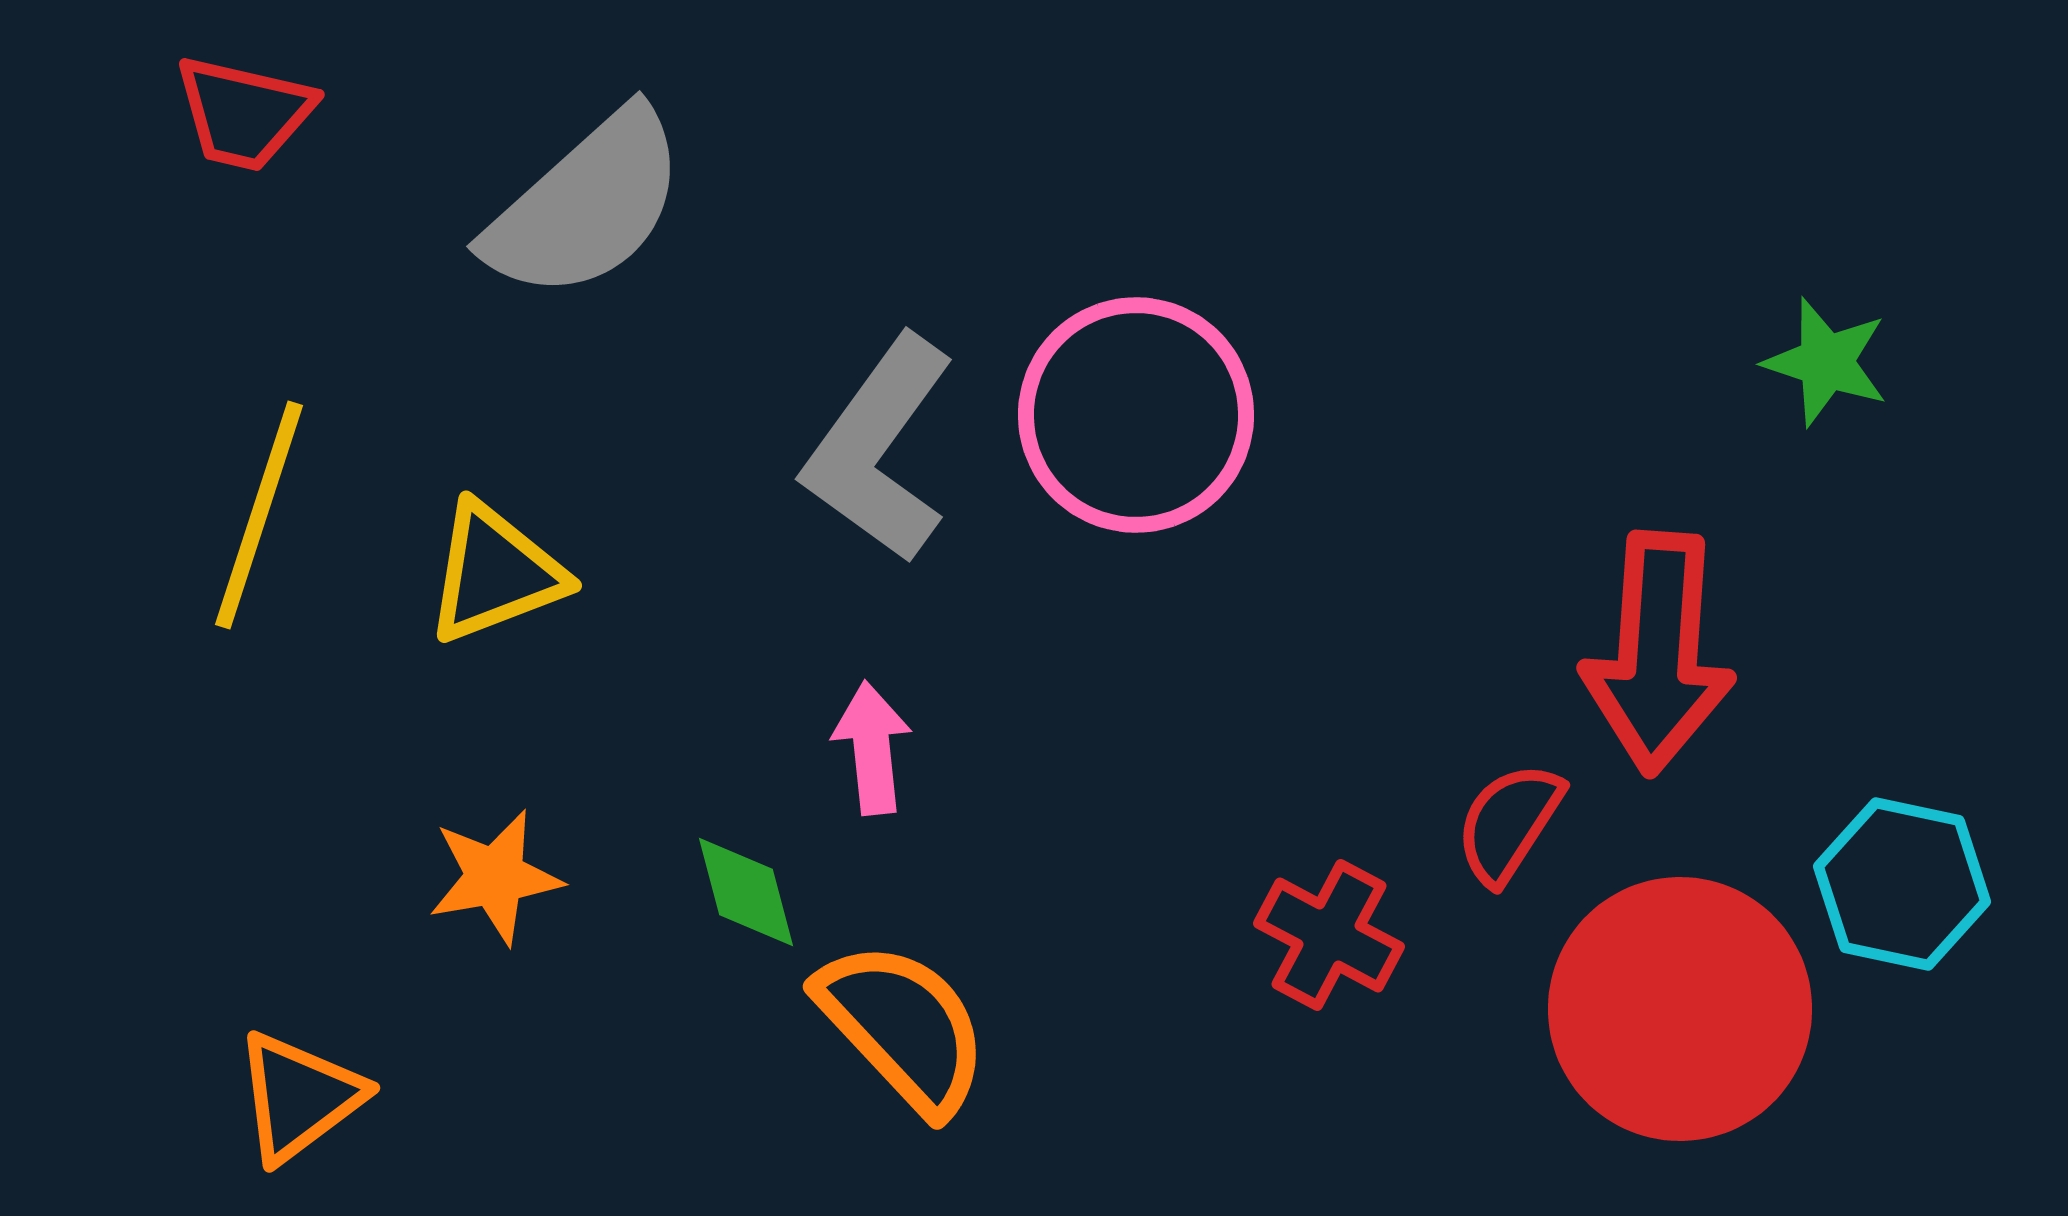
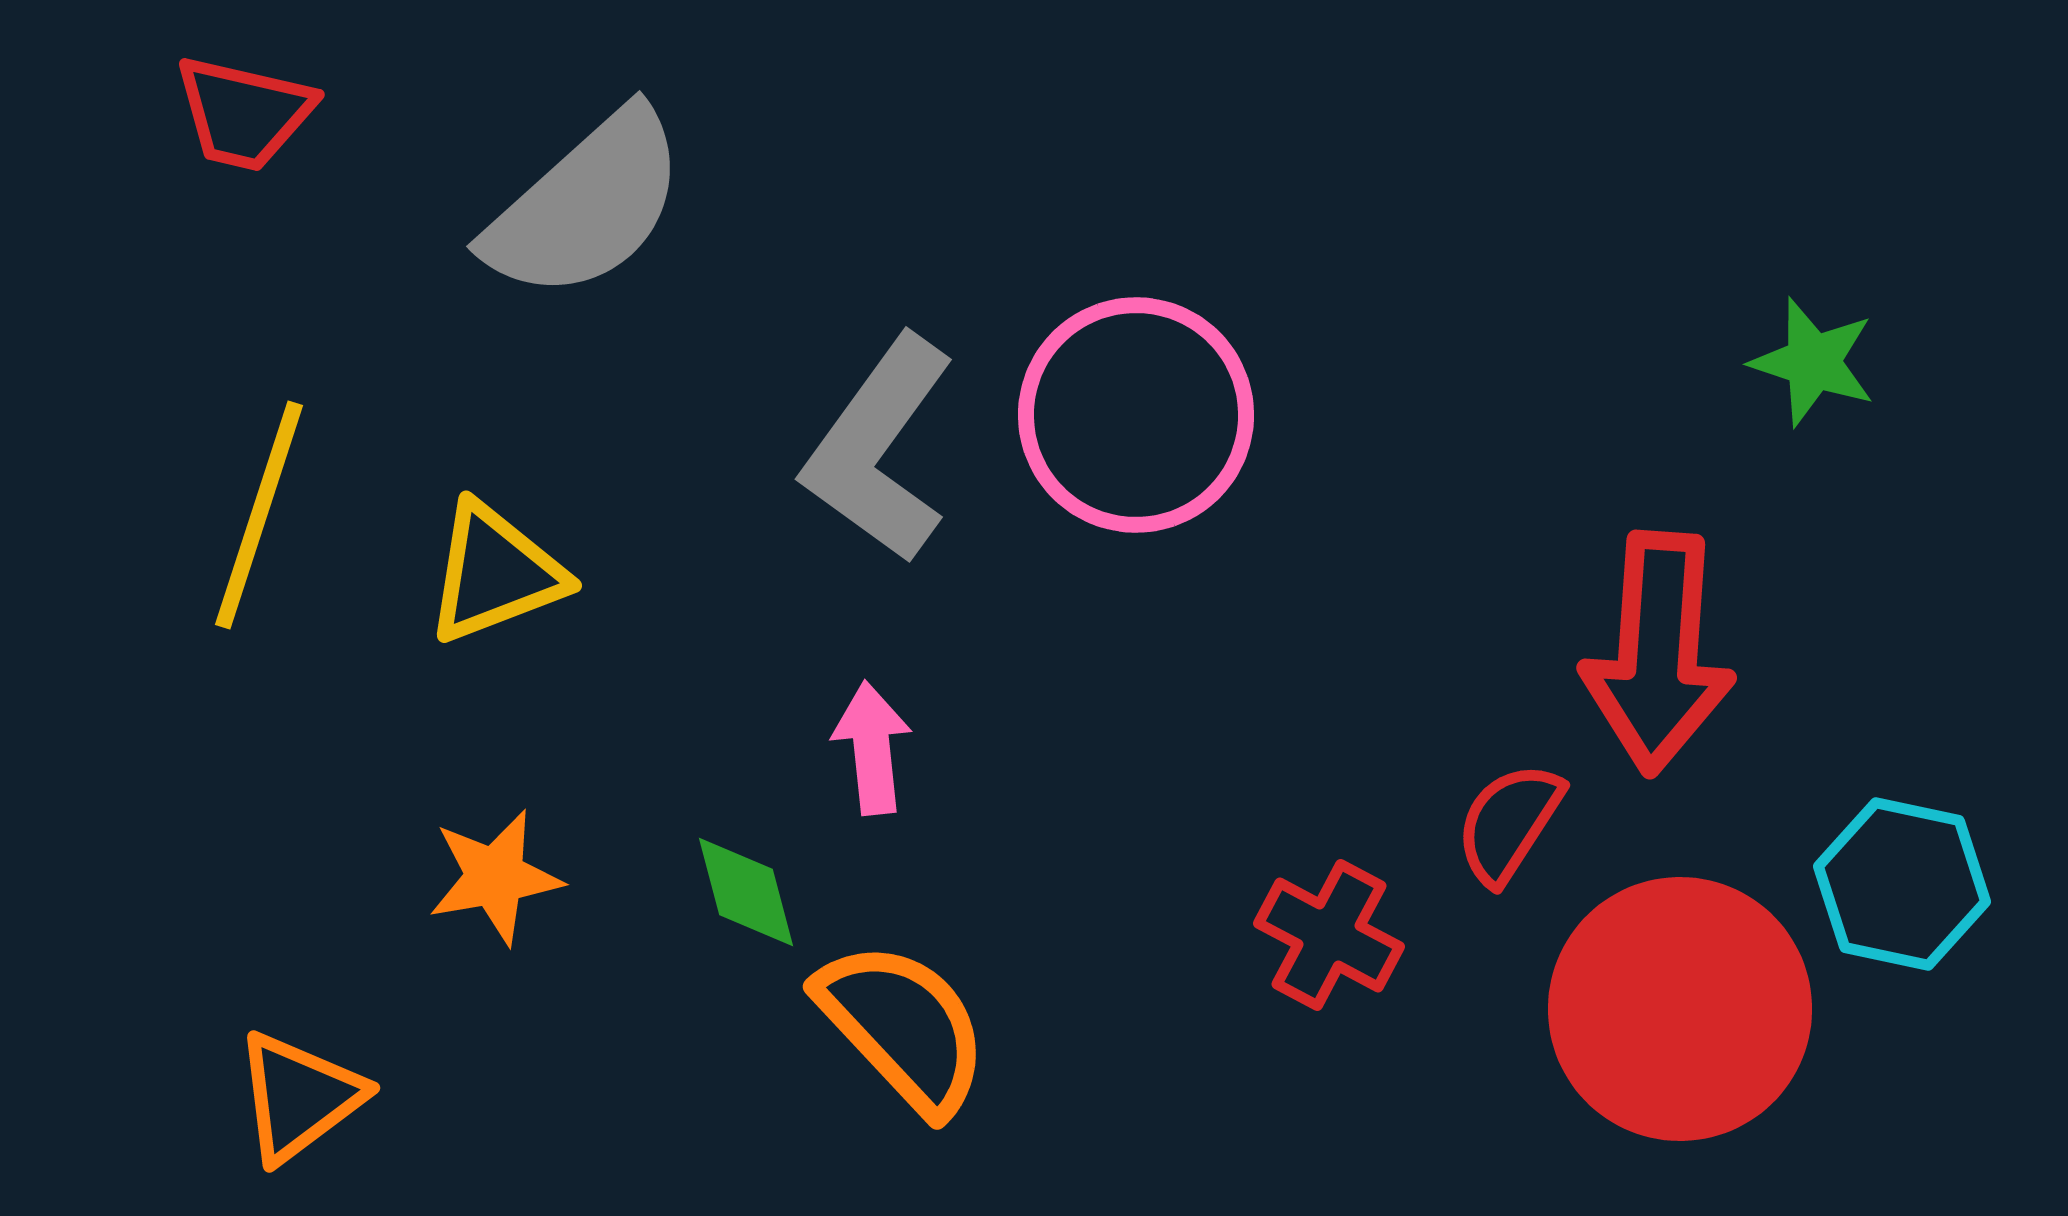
green star: moved 13 px left
